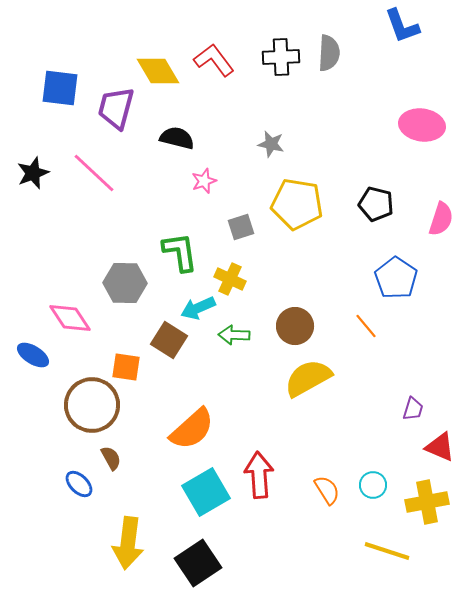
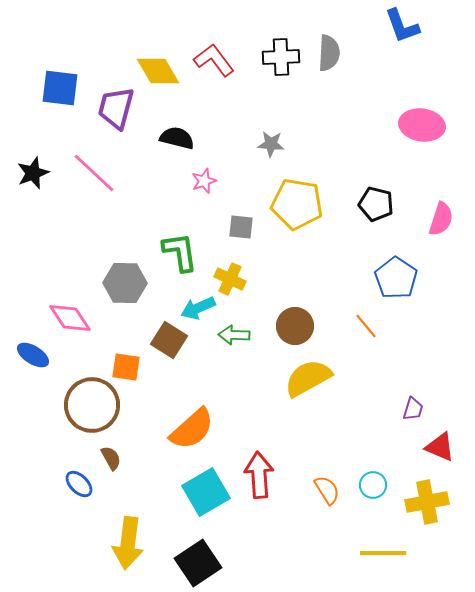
gray star at (271, 144): rotated 8 degrees counterclockwise
gray square at (241, 227): rotated 24 degrees clockwise
yellow line at (387, 551): moved 4 px left, 2 px down; rotated 18 degrees counterclockwise
